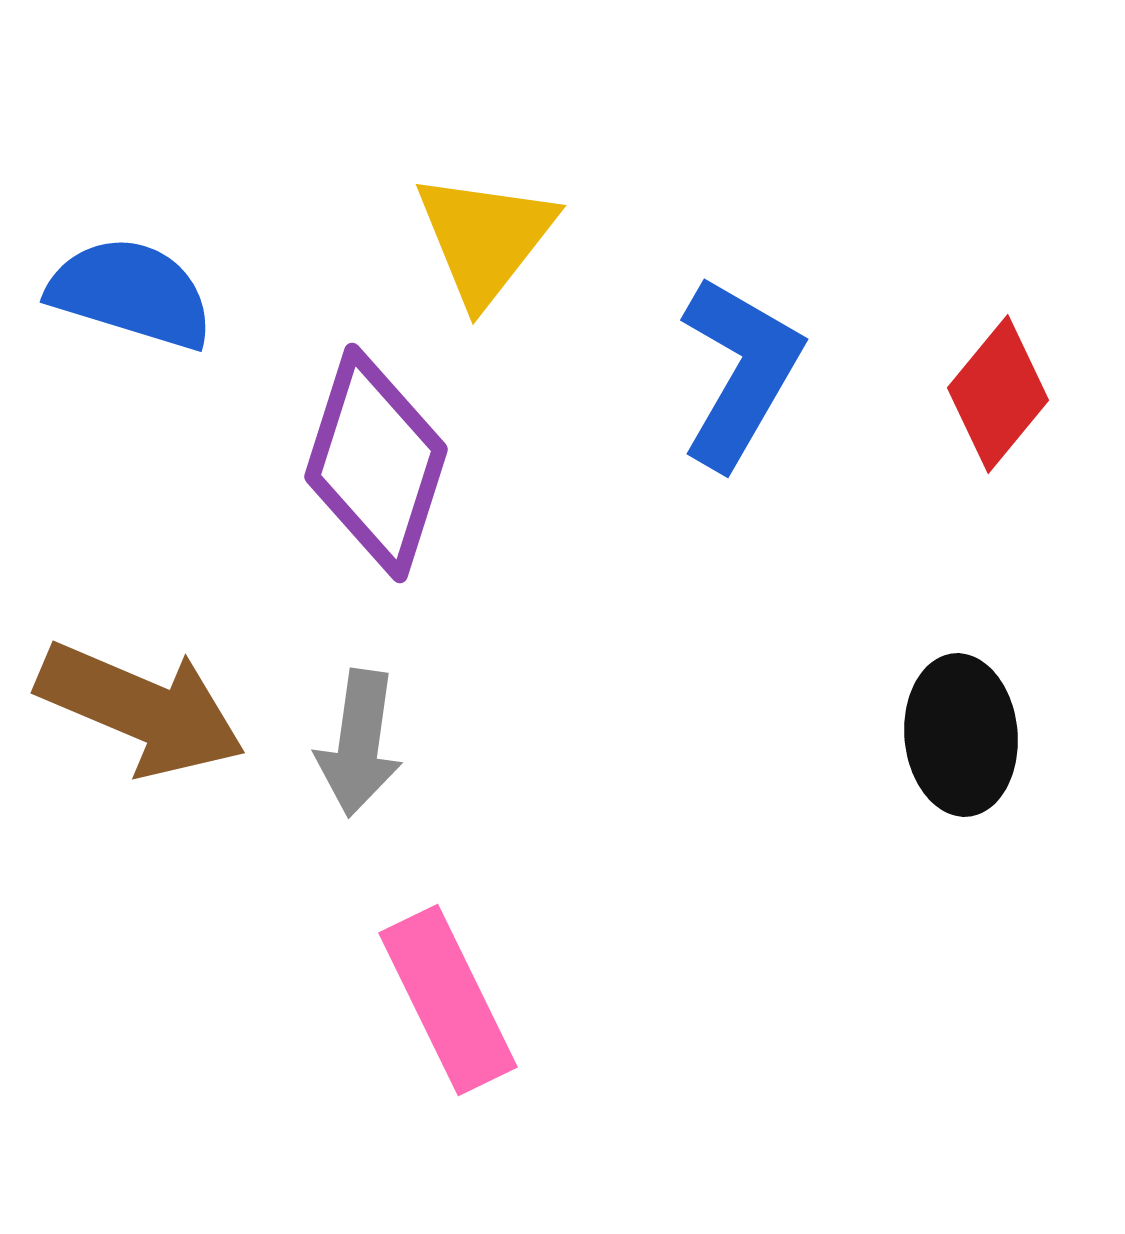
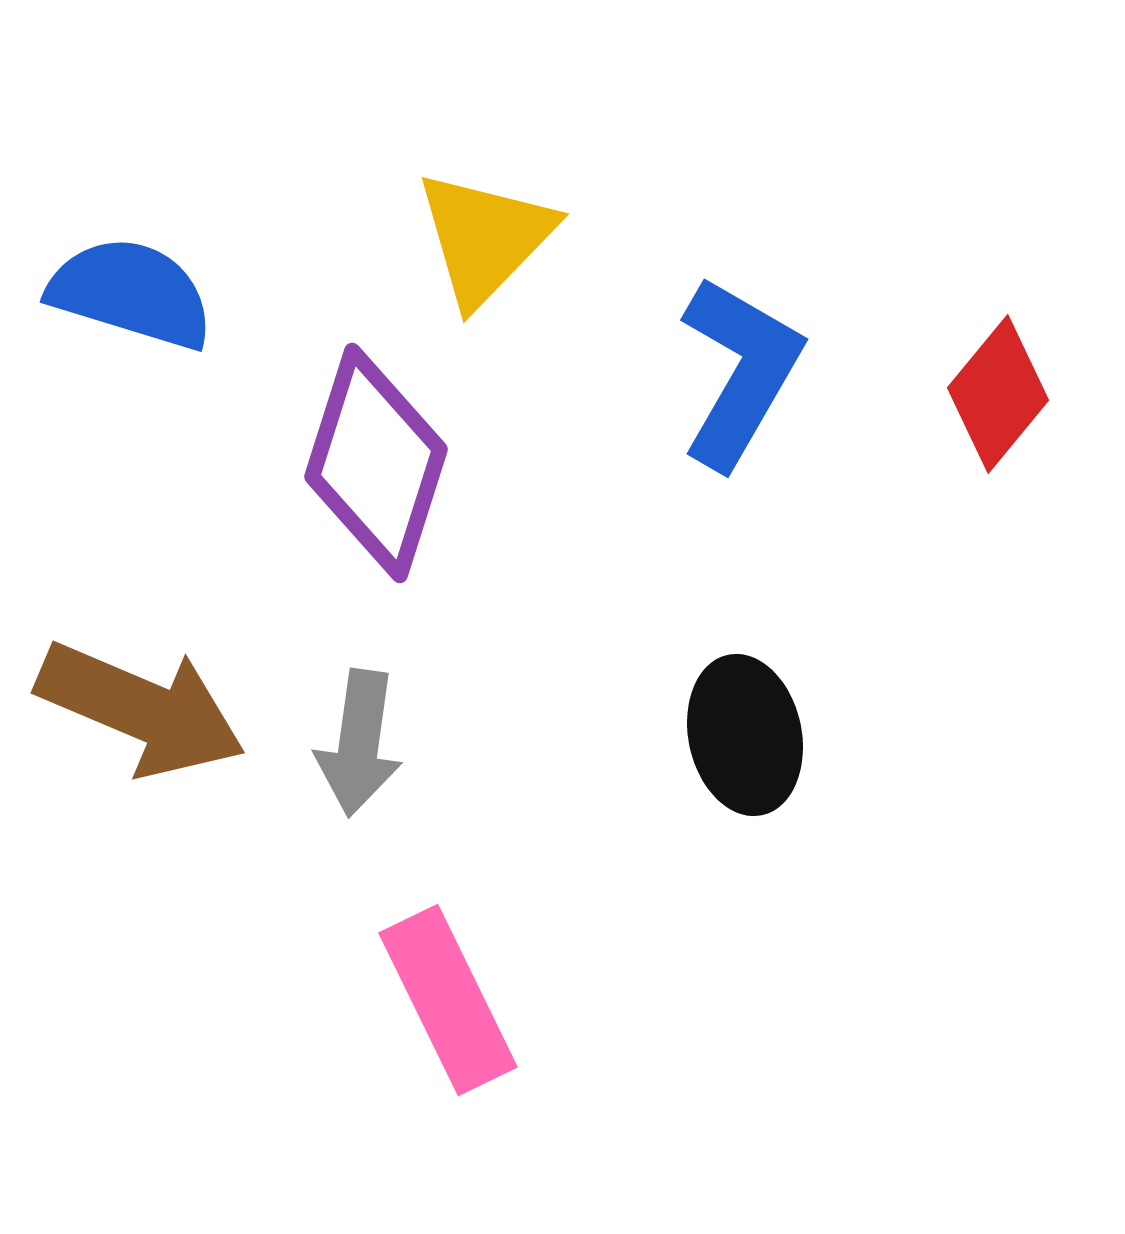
yellow triangle: rotated 6 degrees clockwise
black ellipse: moved 216 px left; rotated 7 degrees counterclockwise
